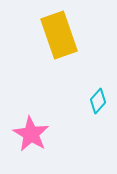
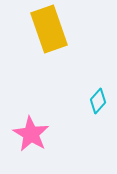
yellow rectangle: moved 10 px left, 6 px up
